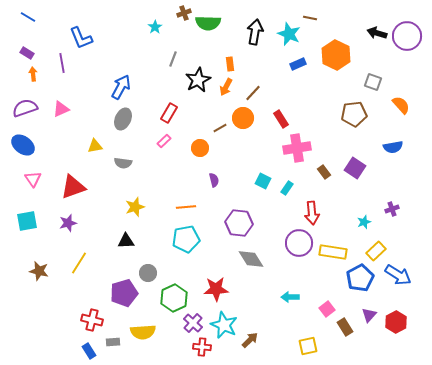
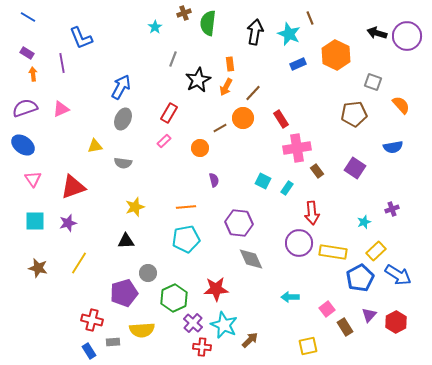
brown line at (310, 18): rotated 56 degrees clockwise
green semicircle at (208, 23): rotated 95 degrees clockwise
brown rectangle at (324, 172): moved 7 px left, 1 px up
cyan square at (27, 221): moved 8 px right; rotated 10 degrees clockwise
gray diamond at (251, 259): rotated 8 degrees clockwise
brown star at (39, 271): moved 1 px left, 3 px up
yellow semicircle at (143, 332): moved 1 px left, 2 px up
